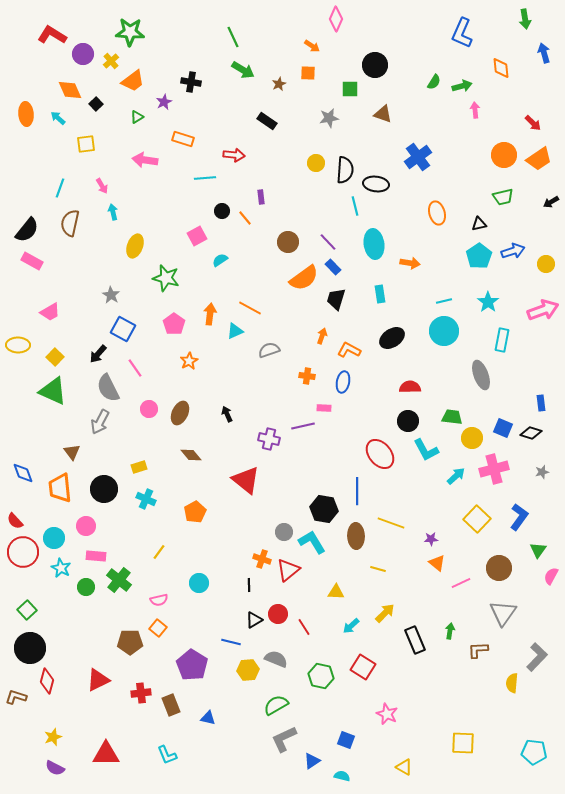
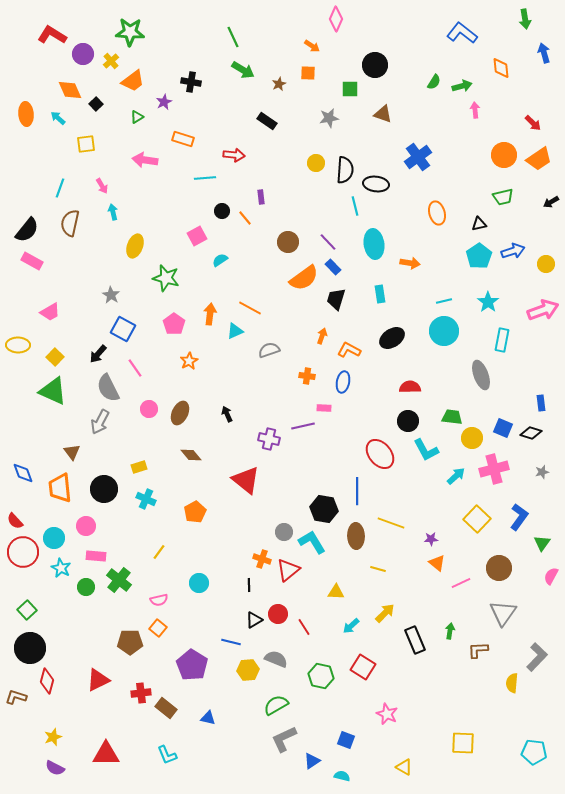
blue L-shape at (462, 33): rotated 104 degrees clockwise
green triangle at (538, 550): moved 4 px right, 7 px up
brown rectangle at (171, 705): moved 5 px left, 3 px down; rotated 30 degrees counterclockwise
